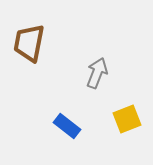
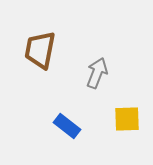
brown trapezoid: moved 11 px right, 7 px down
yellow square: rotated 20 degrees clockwise
